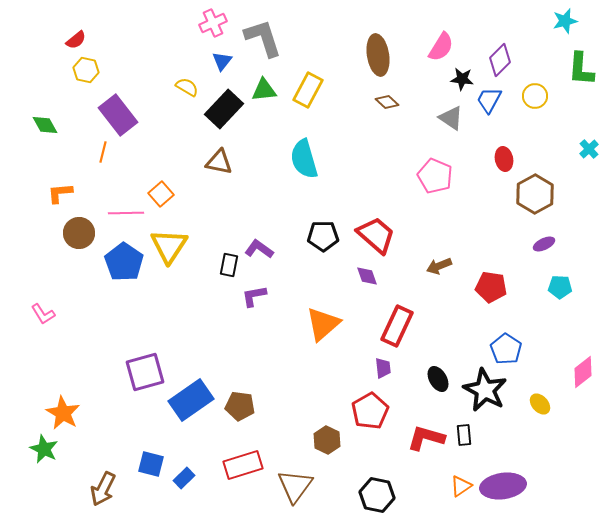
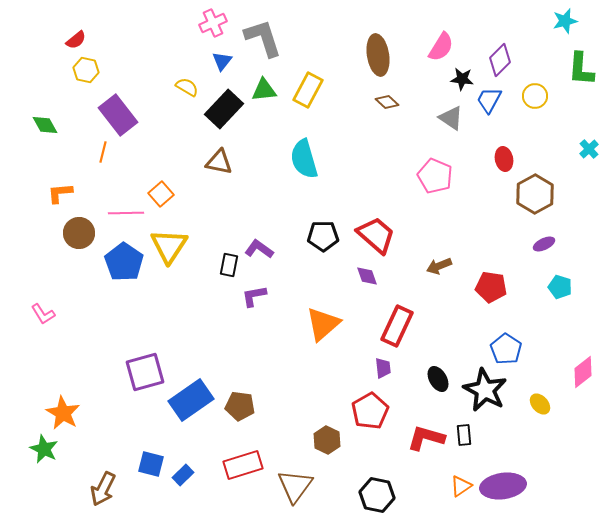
cyan pentagon at (560, 287): rotated 15 degrees clockwise
blue rectangle at (184, 478): moved 1 px left, 3 px up
